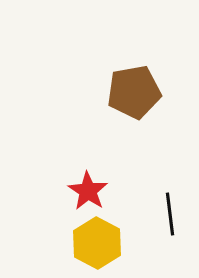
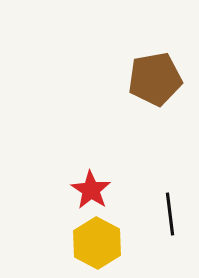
brown pentagon: moved 21 px right, 13 px up
red star: moved 3 px right, 1 px up
